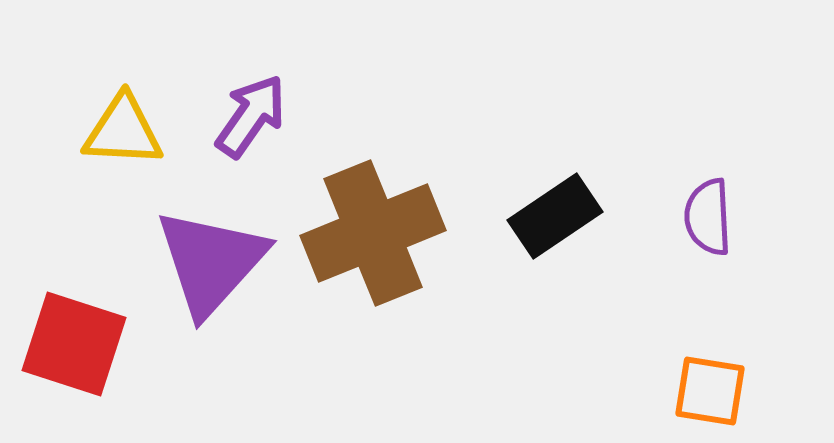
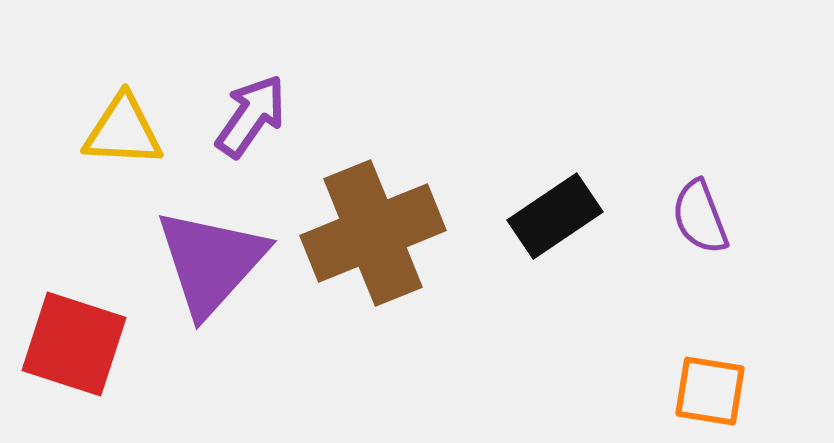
purple semicircle: moved 8 px left; rotated 18 degrees counterclockwise
